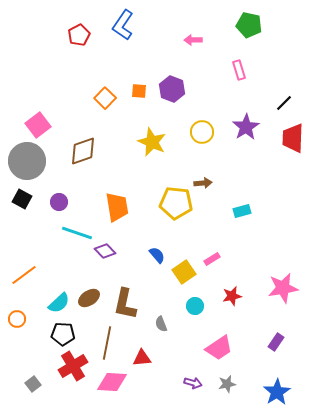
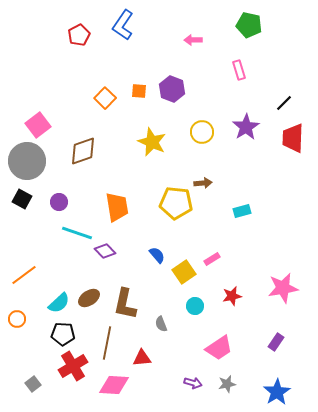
pink diamond at (112, 382): moved 2 px right, 3 px down
